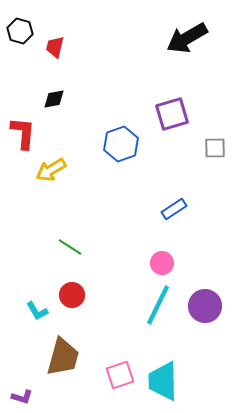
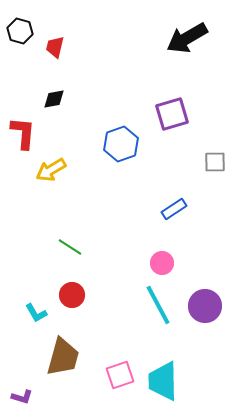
gray square: moved 14 px down
cyan line: rotated 54 degrees counterclockwise
cyan L-shape: moved 1 px left, 2 px down
